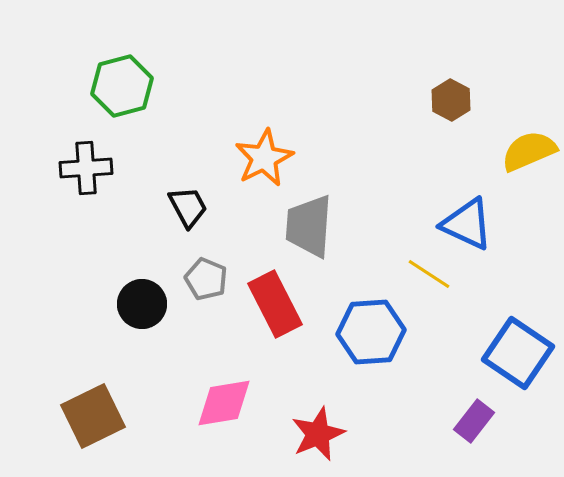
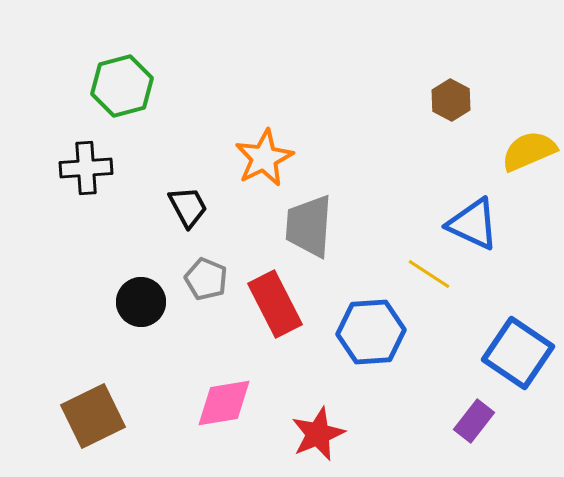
blue triangle: moved 6 px right
black circle: moved 1 px left, 2 px up
